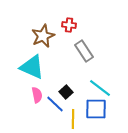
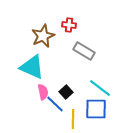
gray rectangle: rotated 25 degrees counterclockwise
pink semicircle: moved 6 px right, 3 px up
